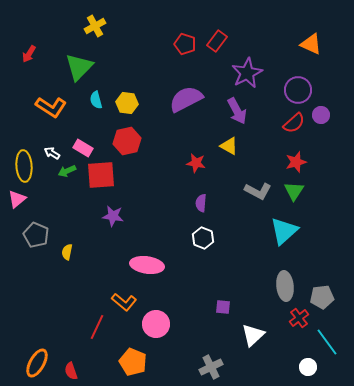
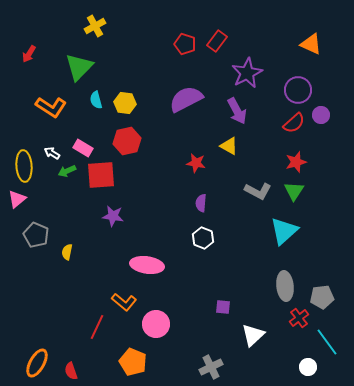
yellow hexagon at (127, 103): moved 2 px left
